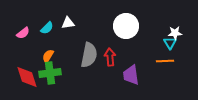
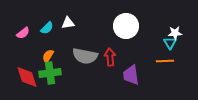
gray semicircle: moved 4 px left, 1 px down; rotated 90 degrees clockwise
